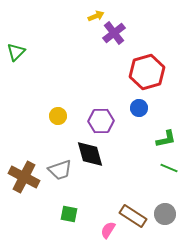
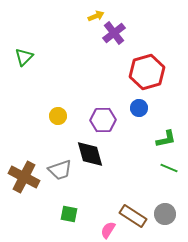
green triangle: moved 8 px right, 5 px down
purple hexagon: moved 2 px right, 1 px up
